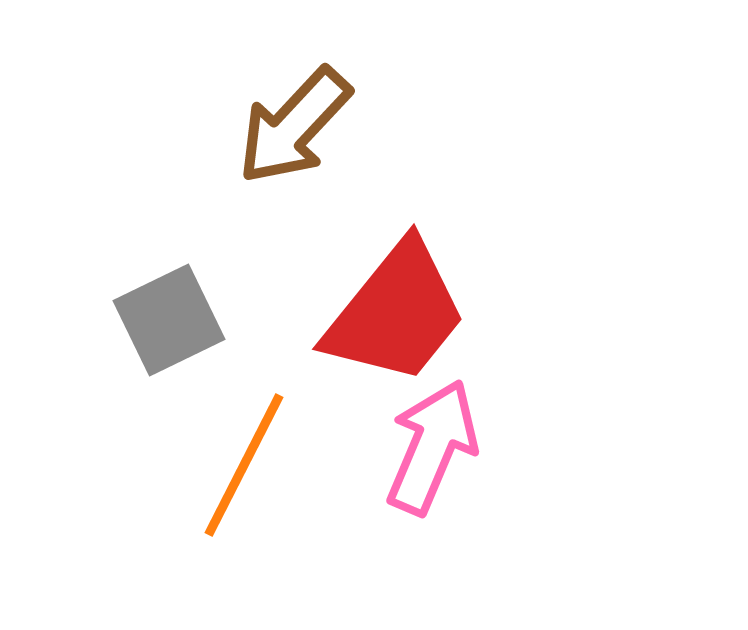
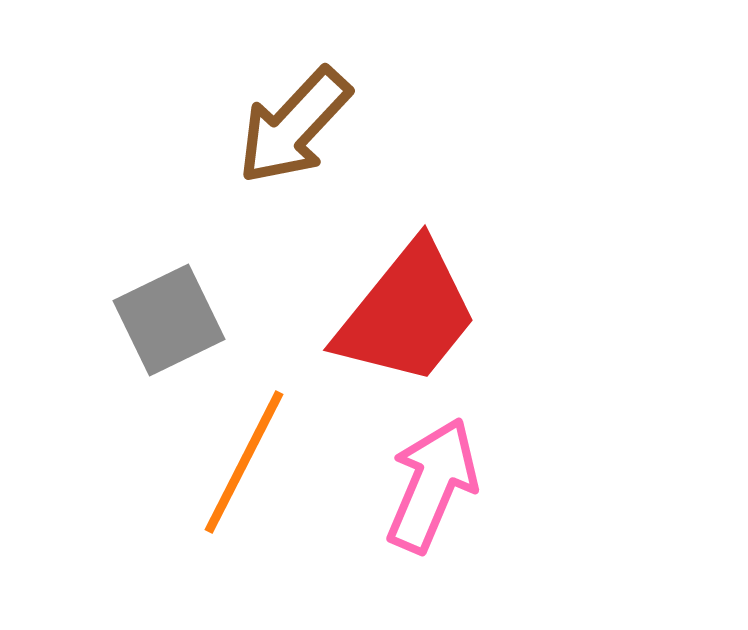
red trapezoid: moved 11 px right, 1 px down
pink arrow: moved 38 px down
orange line: moved 3 px up
